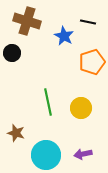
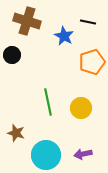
black circle: moved 2 px down
